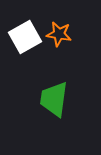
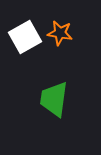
orange star: moved 1 px right, 1 px up
